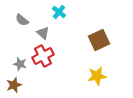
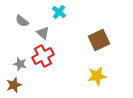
gray semicircle: moved 1 px down
